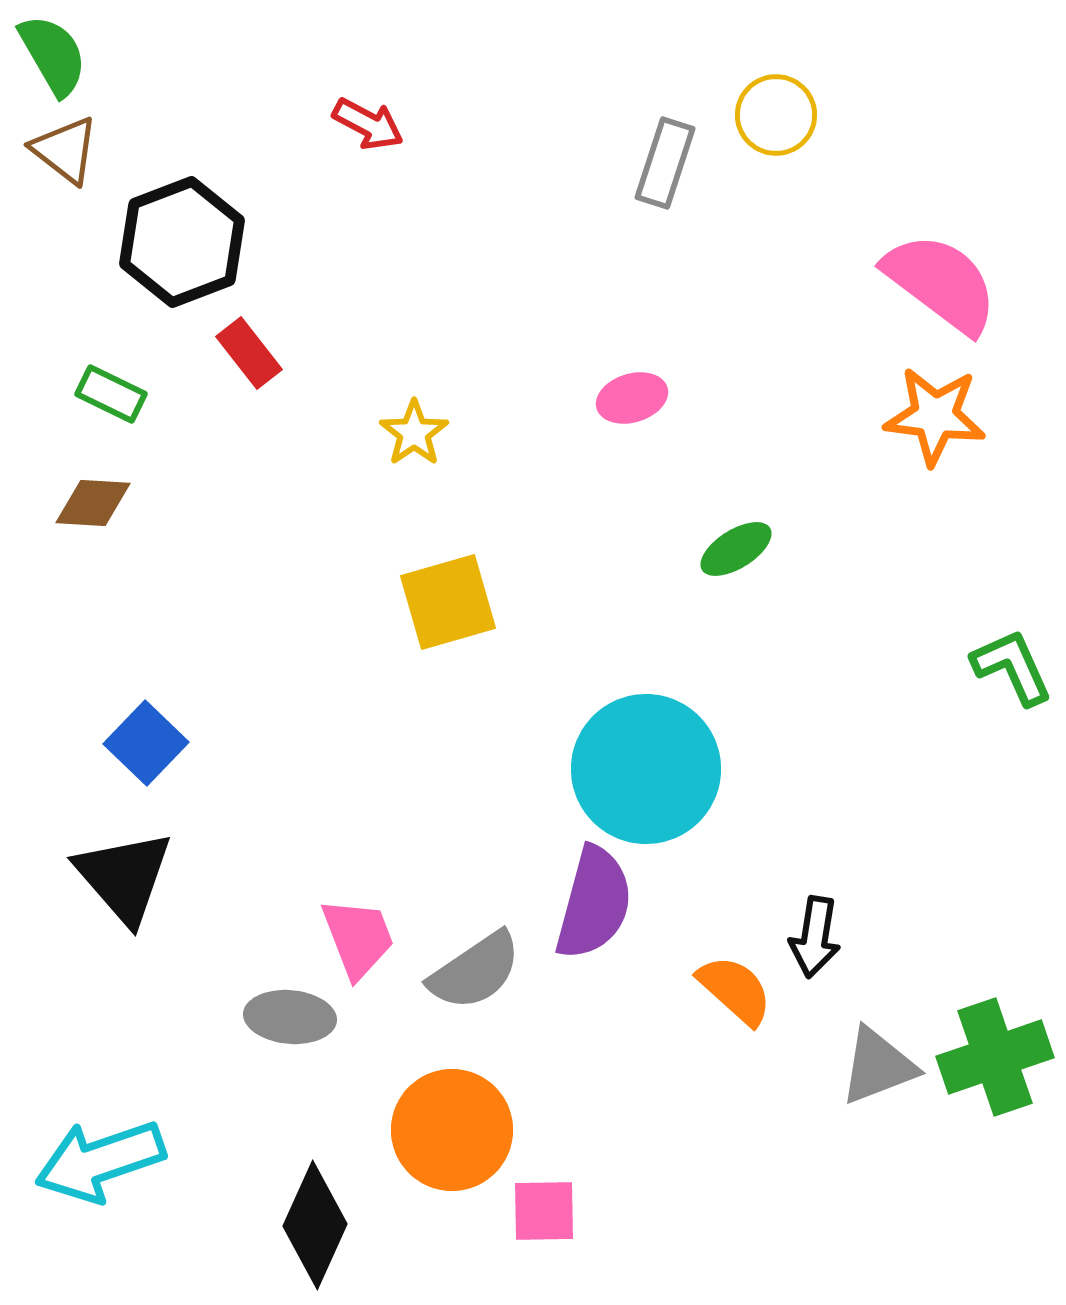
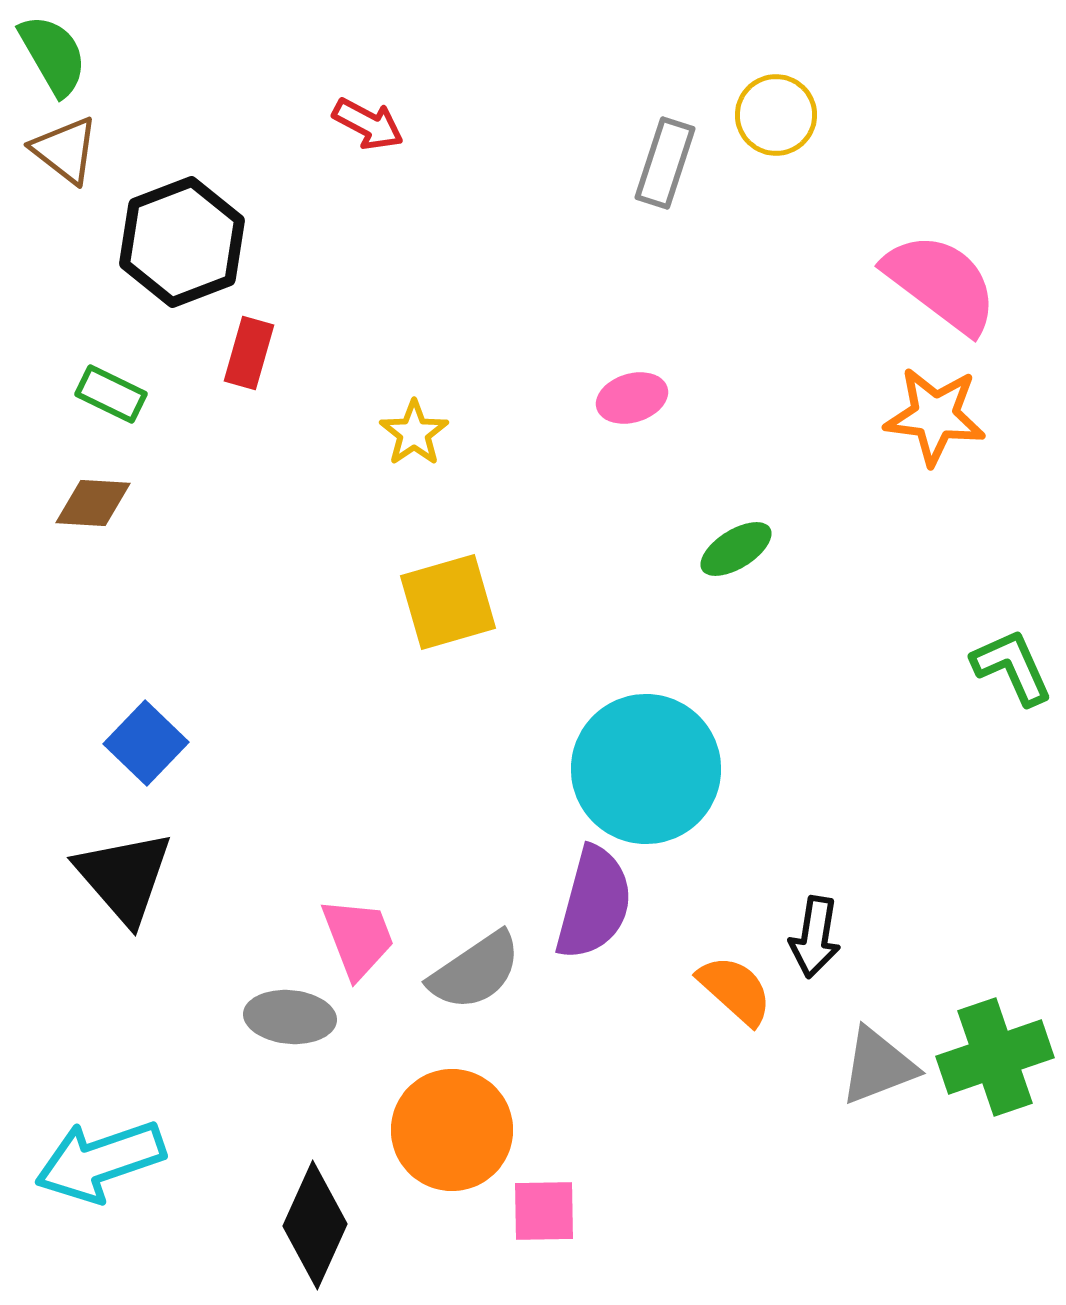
red rectangle: rotated 54 degrees clockwise
